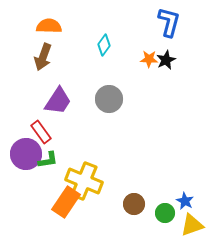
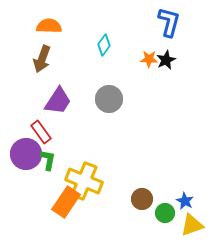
brown arrow: moved 1 px left, 2 px down
green L-shape: rotated 70 degrees counterclockwise
brown circle: moved 8 px right, 5 px up
